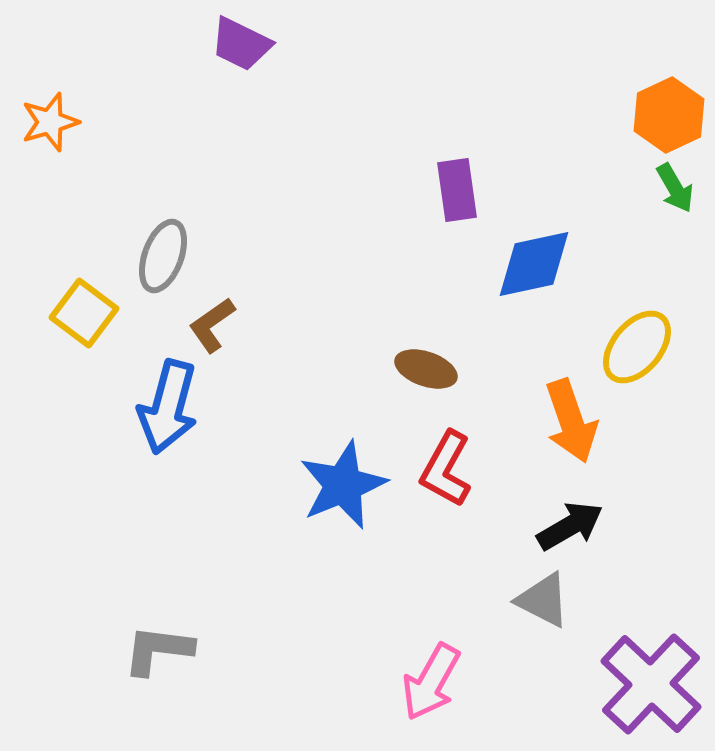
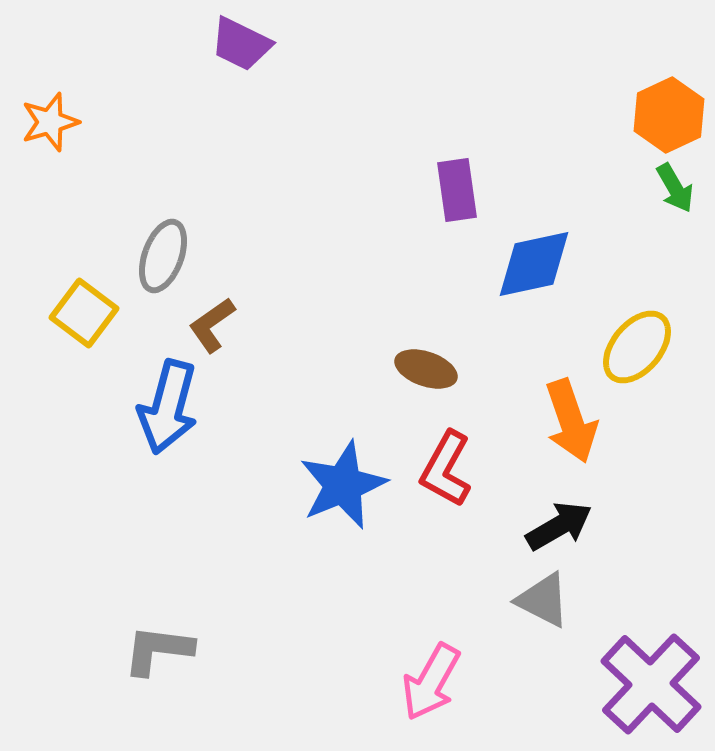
black arrow: moved 11 px left
